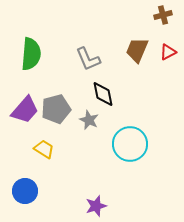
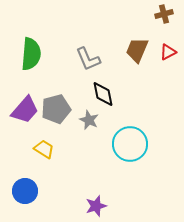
brown cross: moved 1 px right, 1 px up
